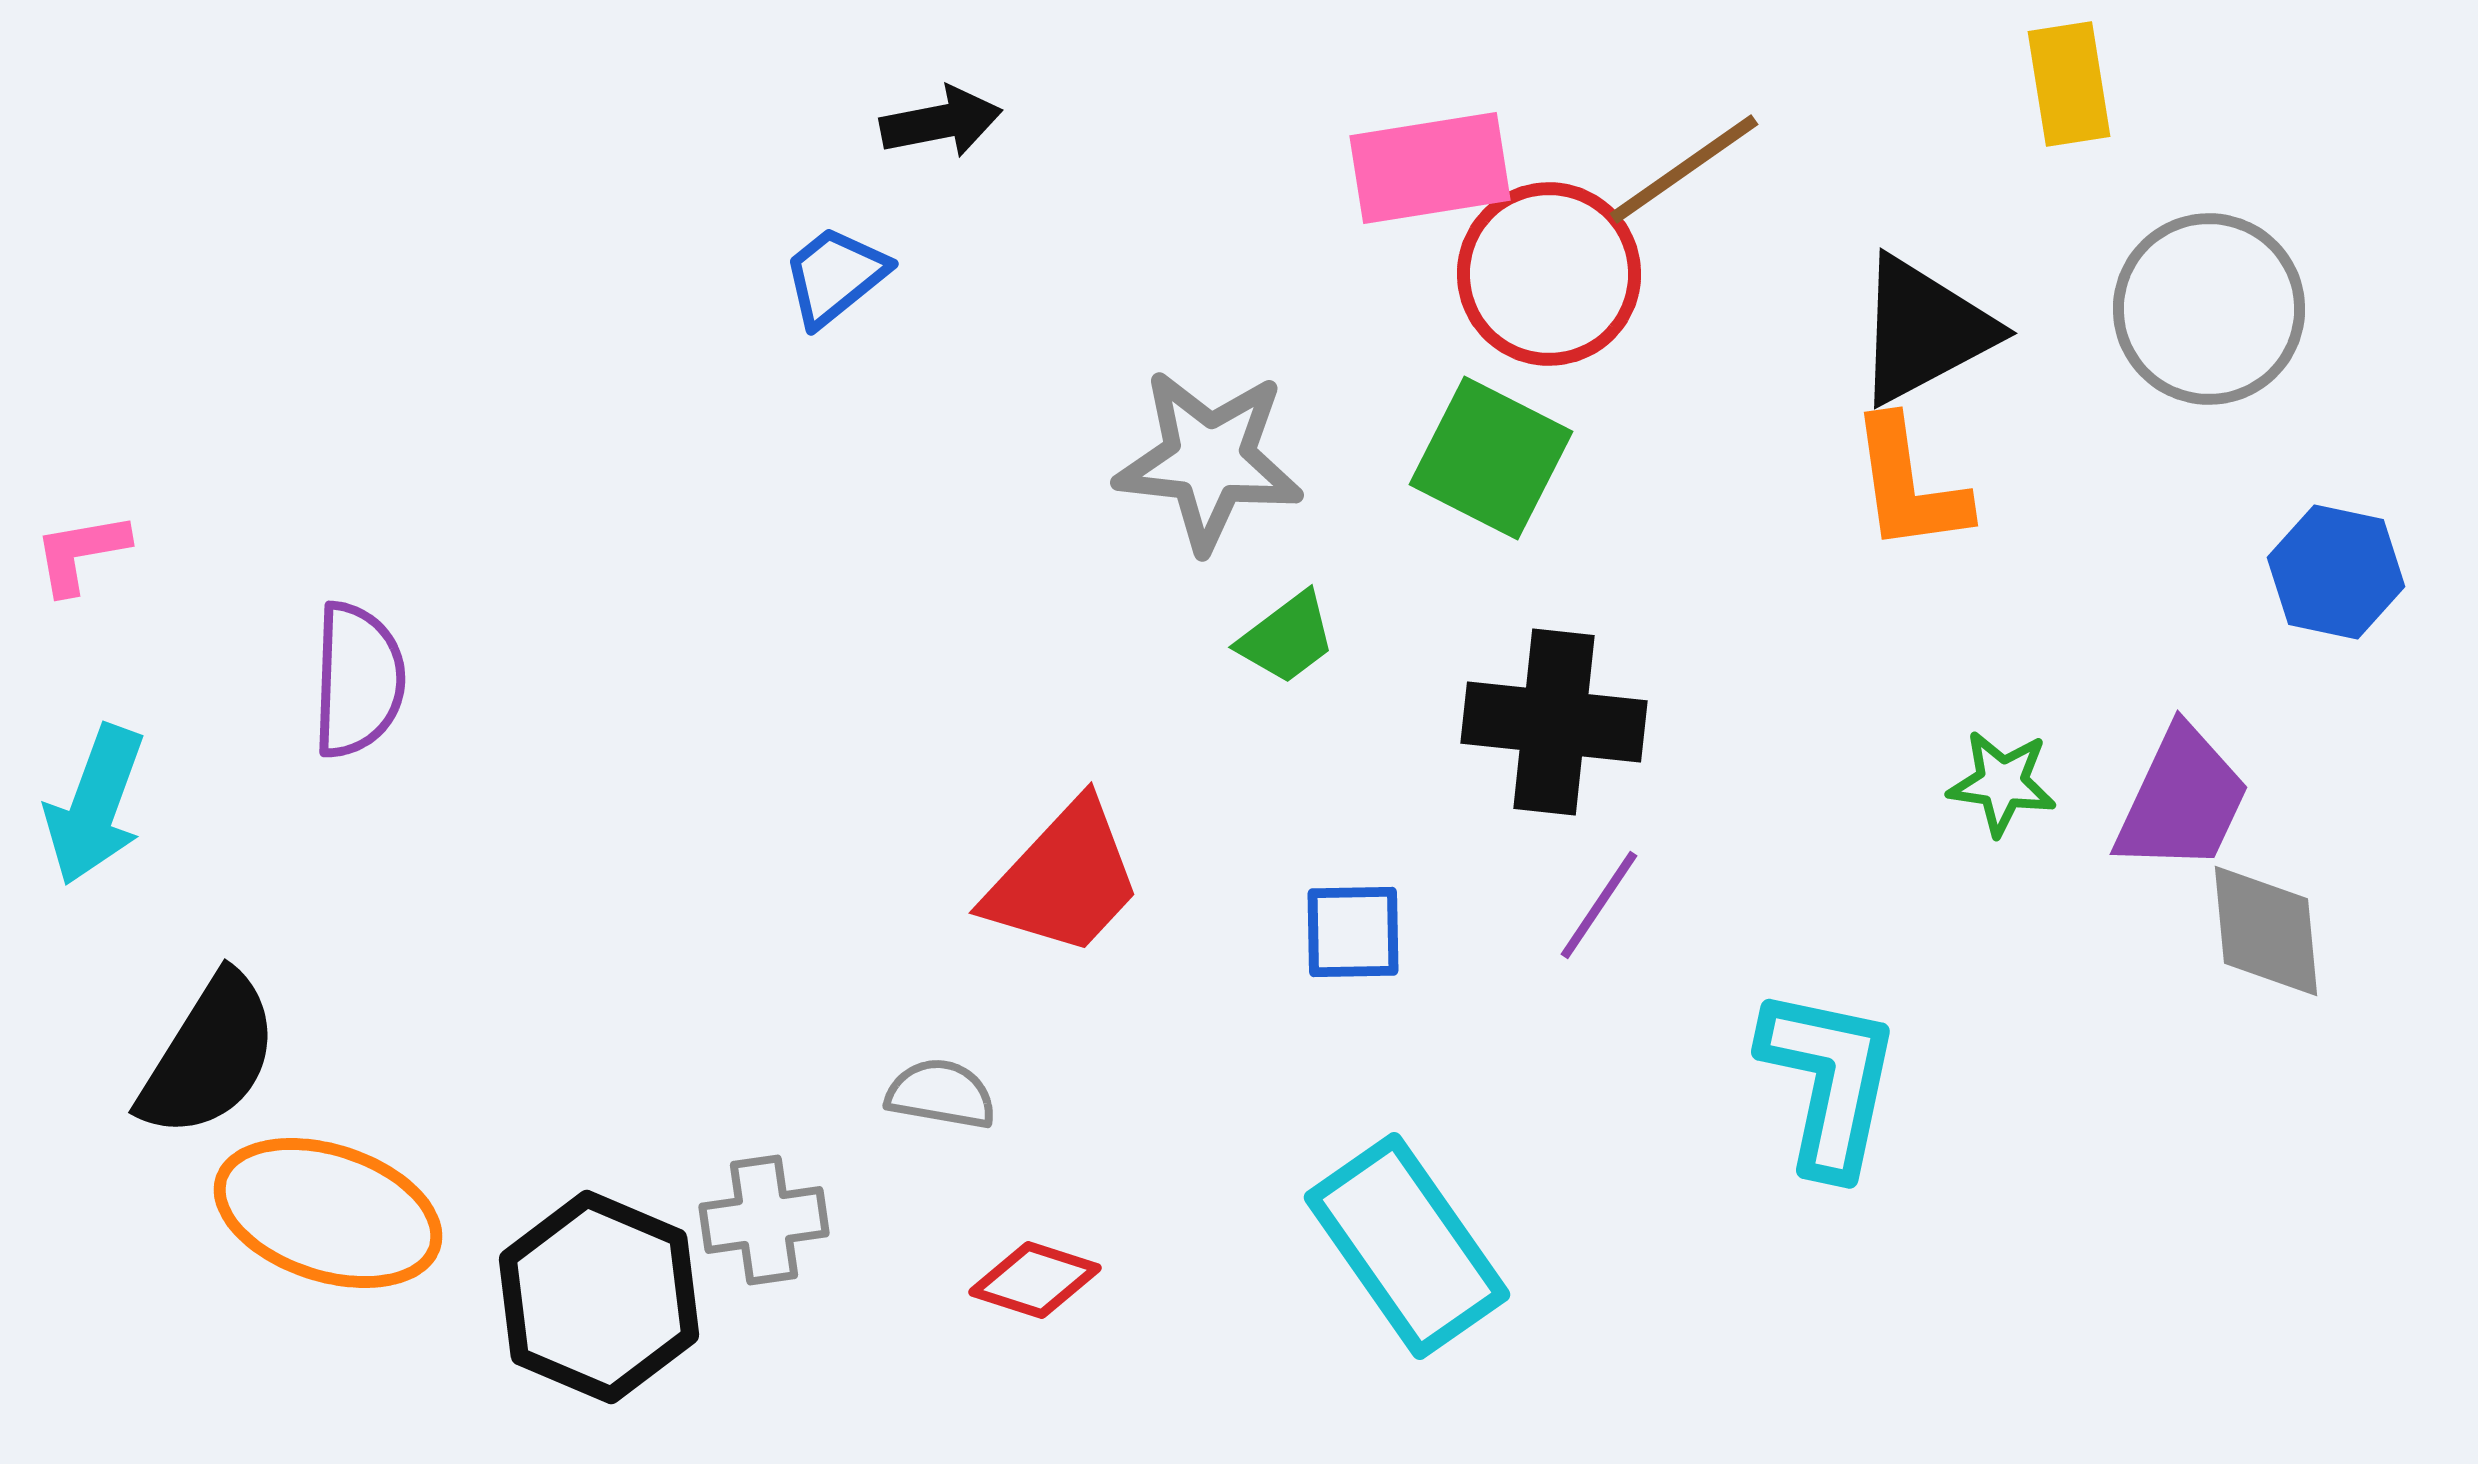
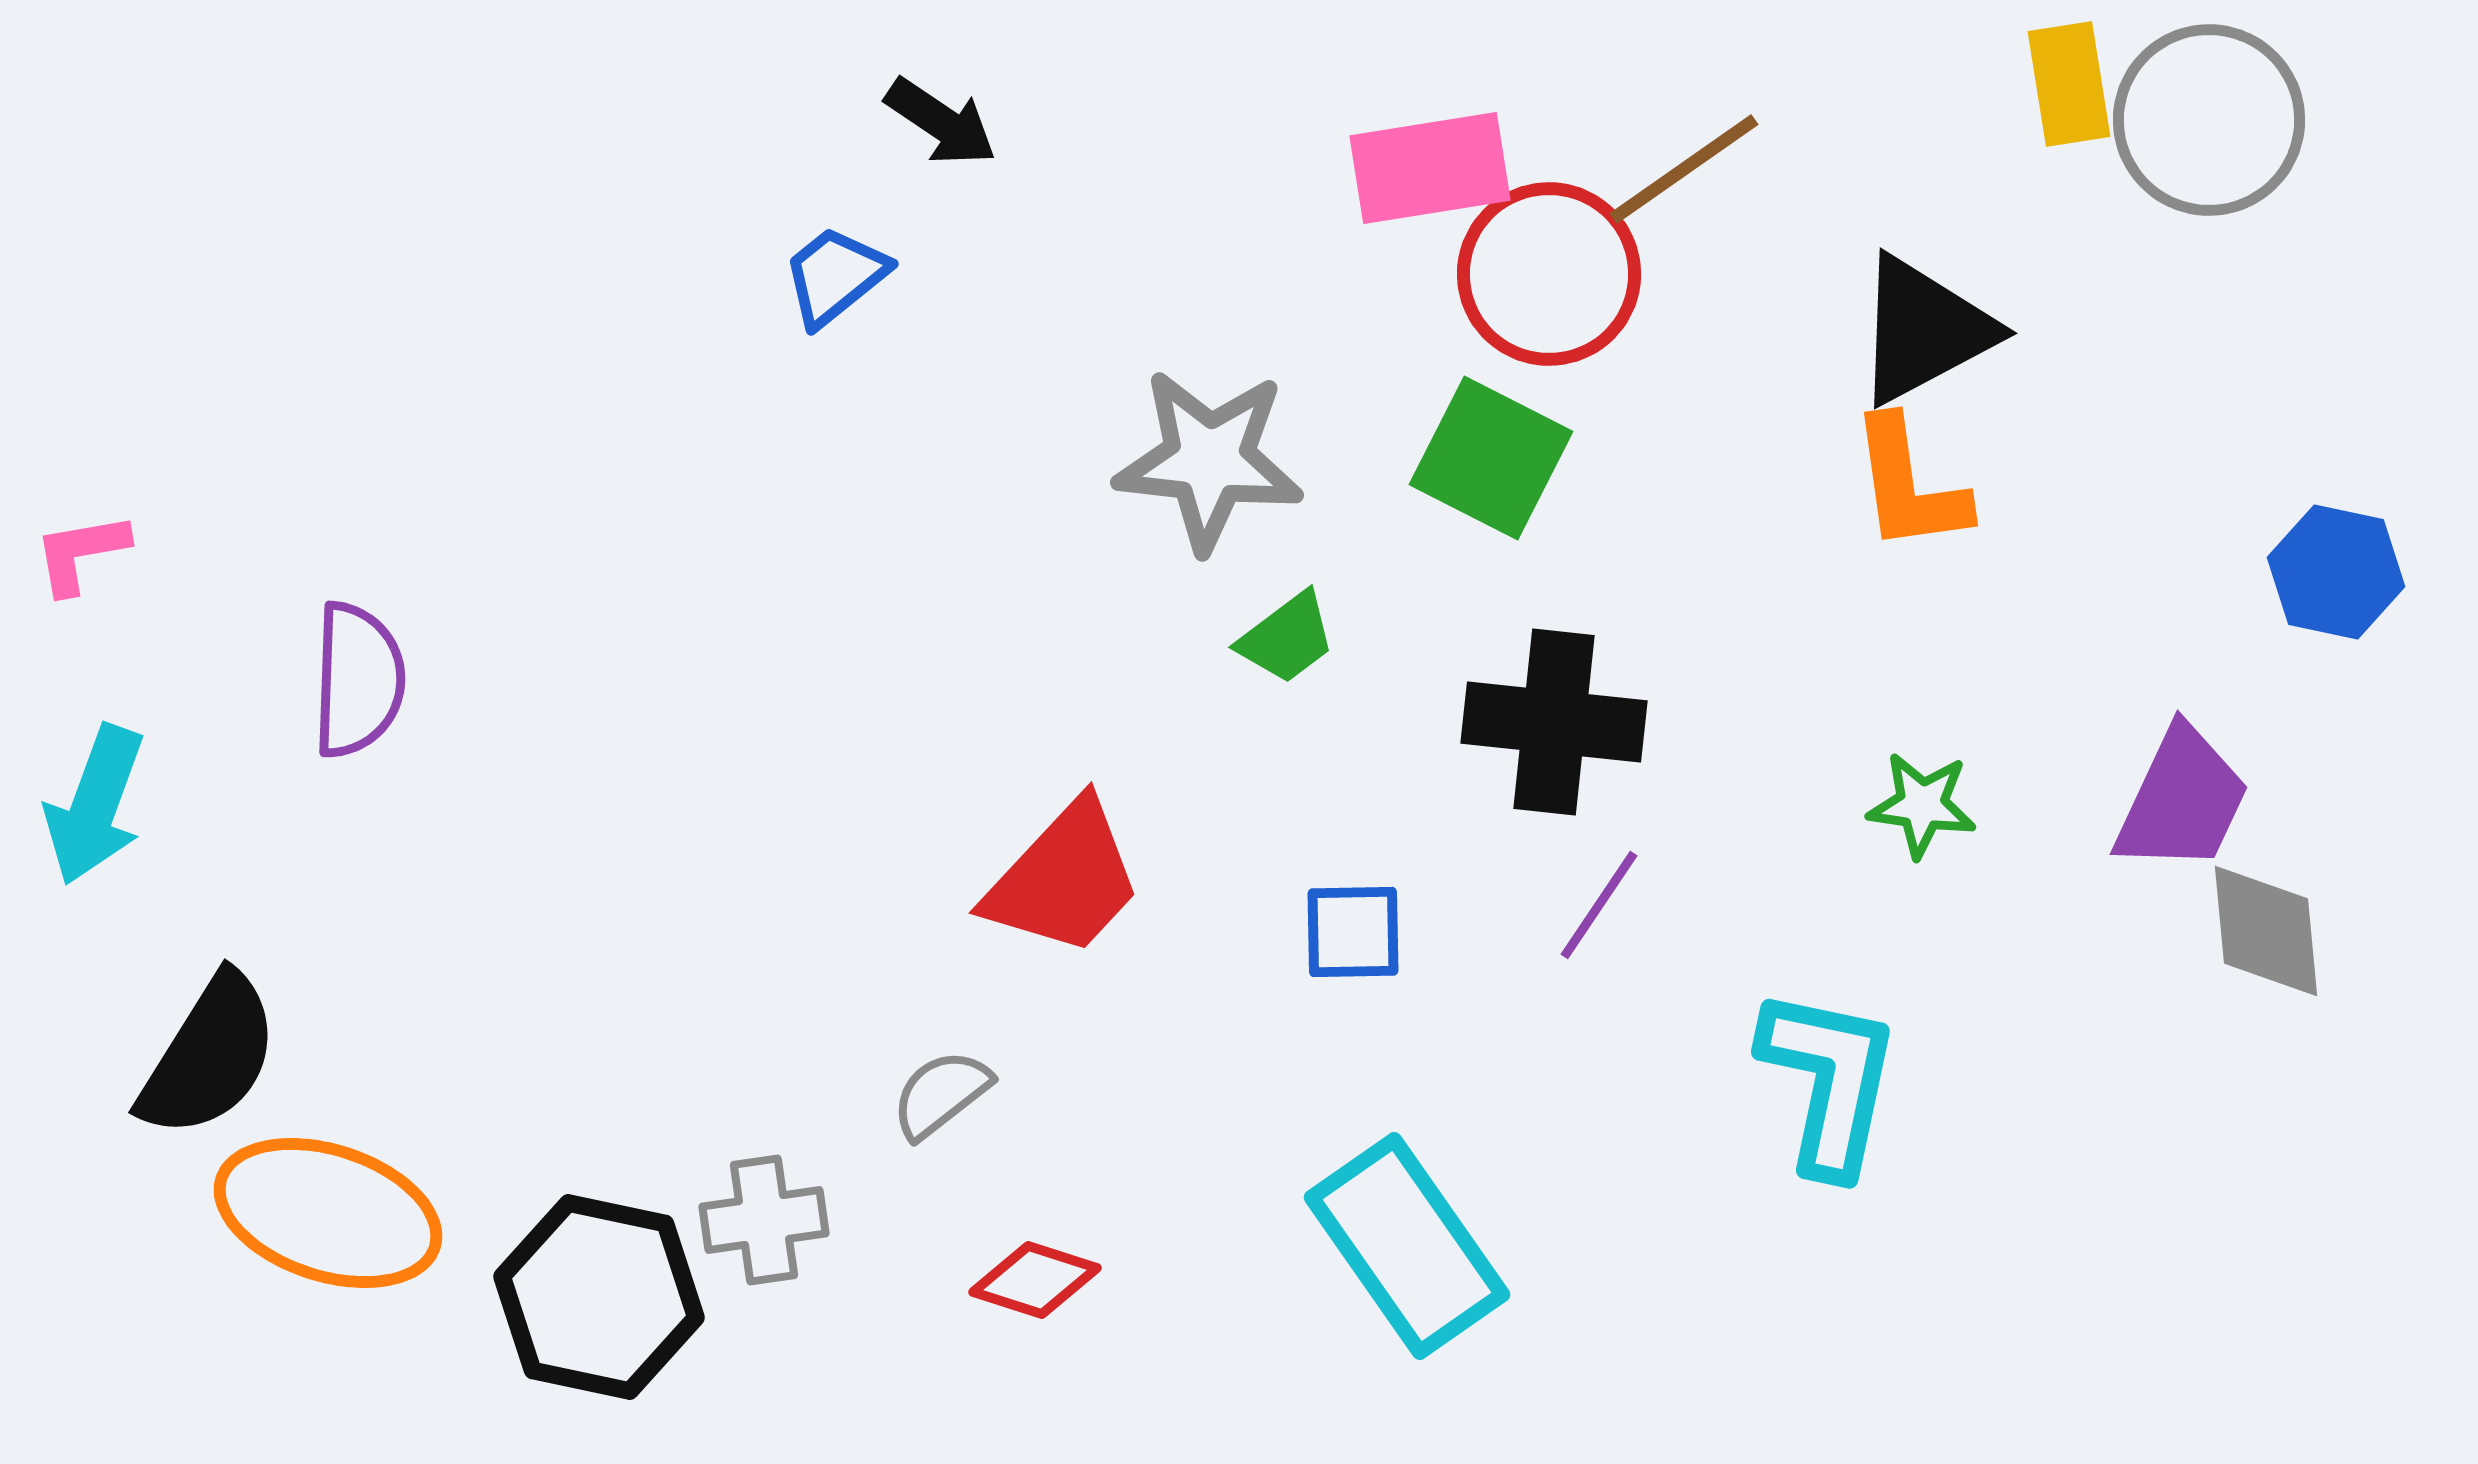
black arrow: rotated 45 degrees clockwise
gray circle: moved 189 px up
green star: moved 80 px left, 22 px down
gray semicircle: rotated 48 degrees counterclockwise
black hexagon: rotated 11 degrees counterclockwise
